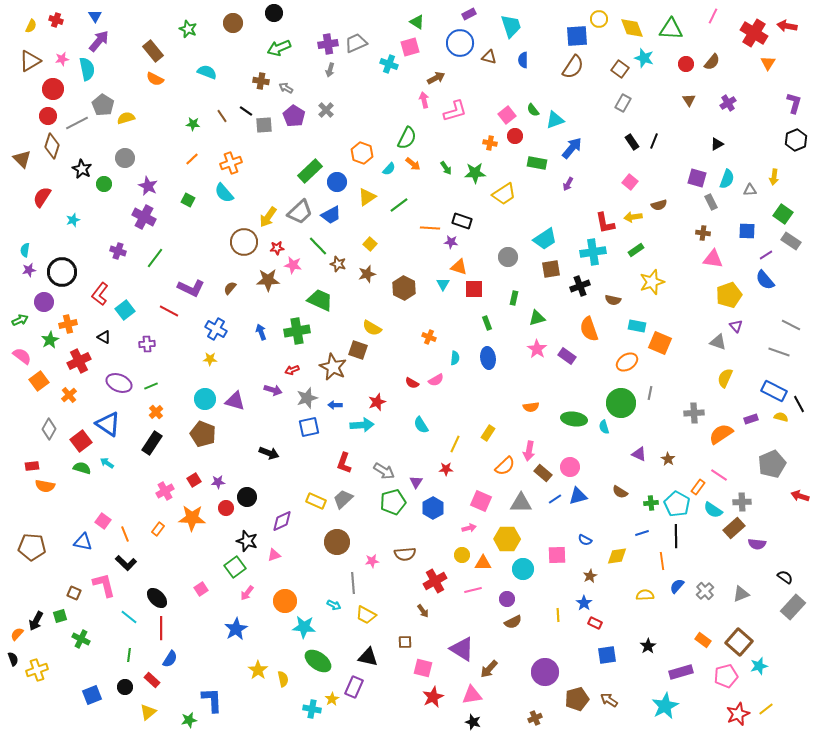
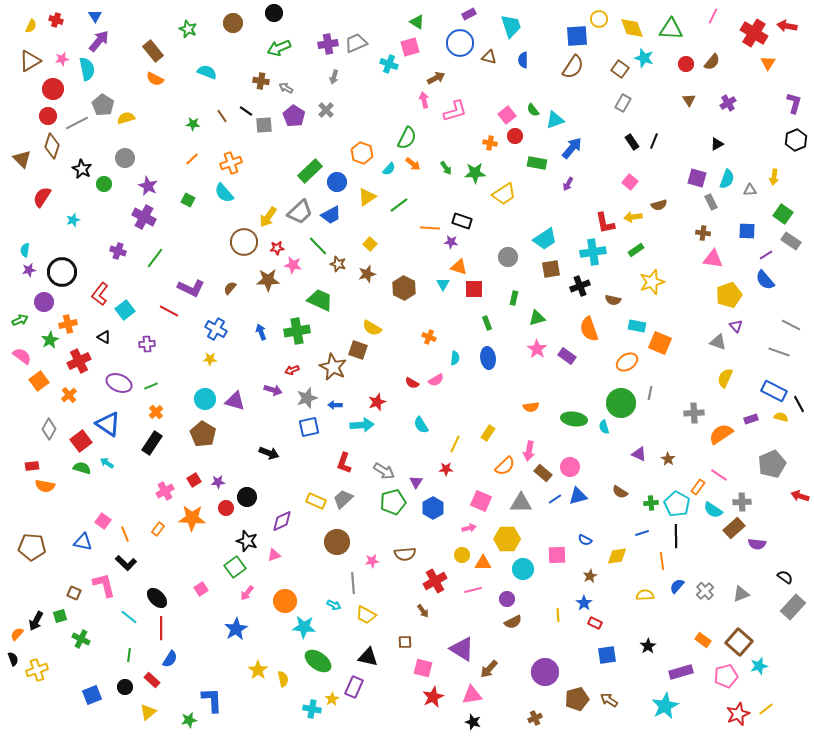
gray arrow at (330, 70): moved 4 px right, 7 px down
brown pentagon at (203, 434): rotated 10 degrees clockwise
